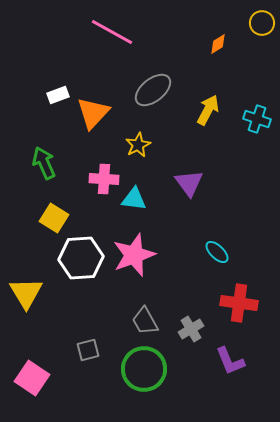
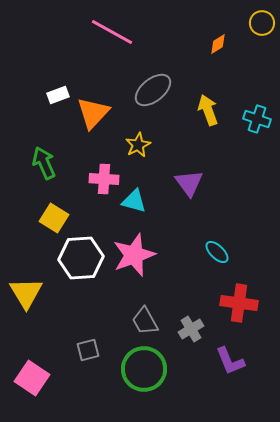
yellow arrow: rotated 48 degrees counterclockwise
cyan triangle: moved 2 px down; rotated 8 degrees clockwise
